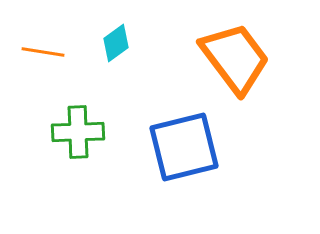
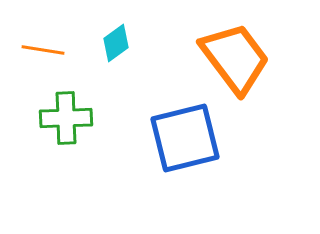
orange line: moved 2 px up
green cross: moved 12 px left, 14 px up
blue square: moved 1 px right, 9 px up
